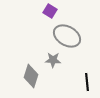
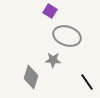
gray ellipse: rotated 12 degrees counterclockwise
gray diamond: moved 1 px down
black line: rotated 30 degrees counterclockwise
